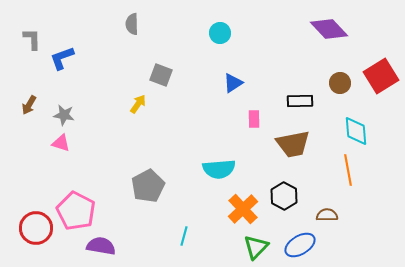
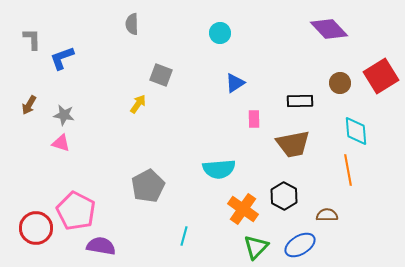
blue triangle: moved 2 px right
orange cross: rotated 12 degrees counterclockwise
